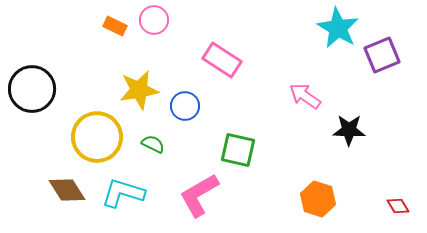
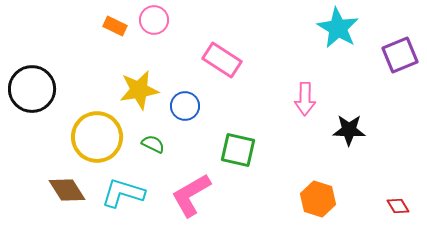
purple square: moved 18 px right
pink arrow: moved 3 px down; rotated 124 degrees counterclockwise
pink L-shape: moved 8 px left
